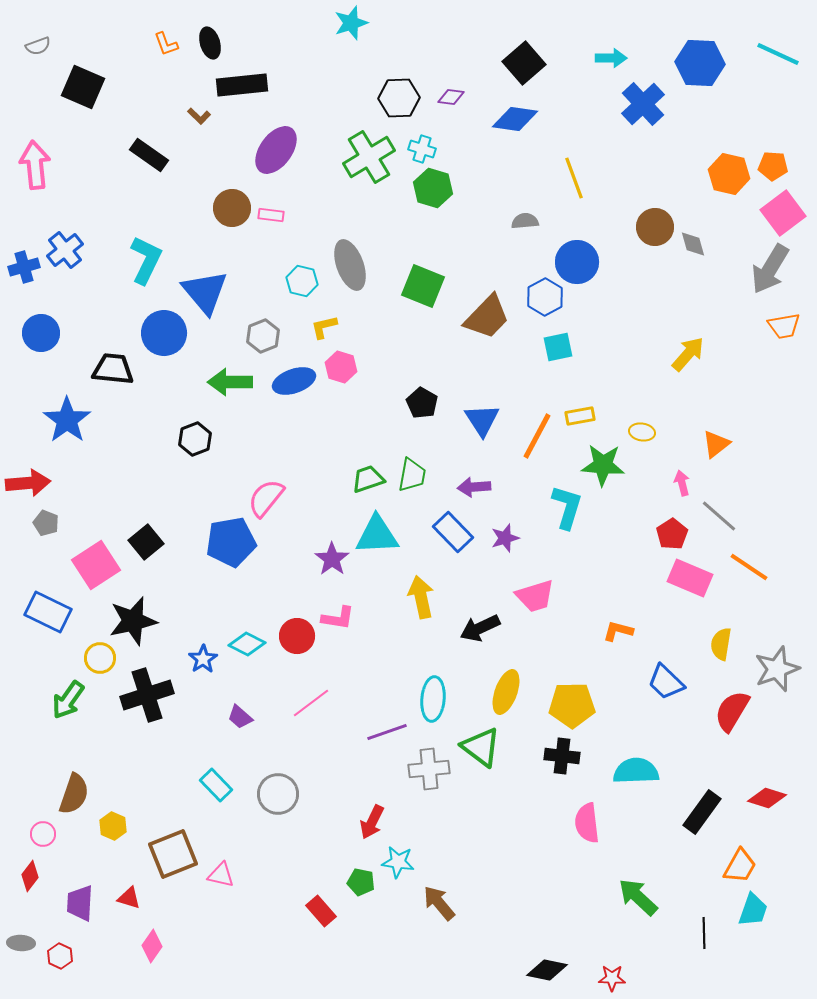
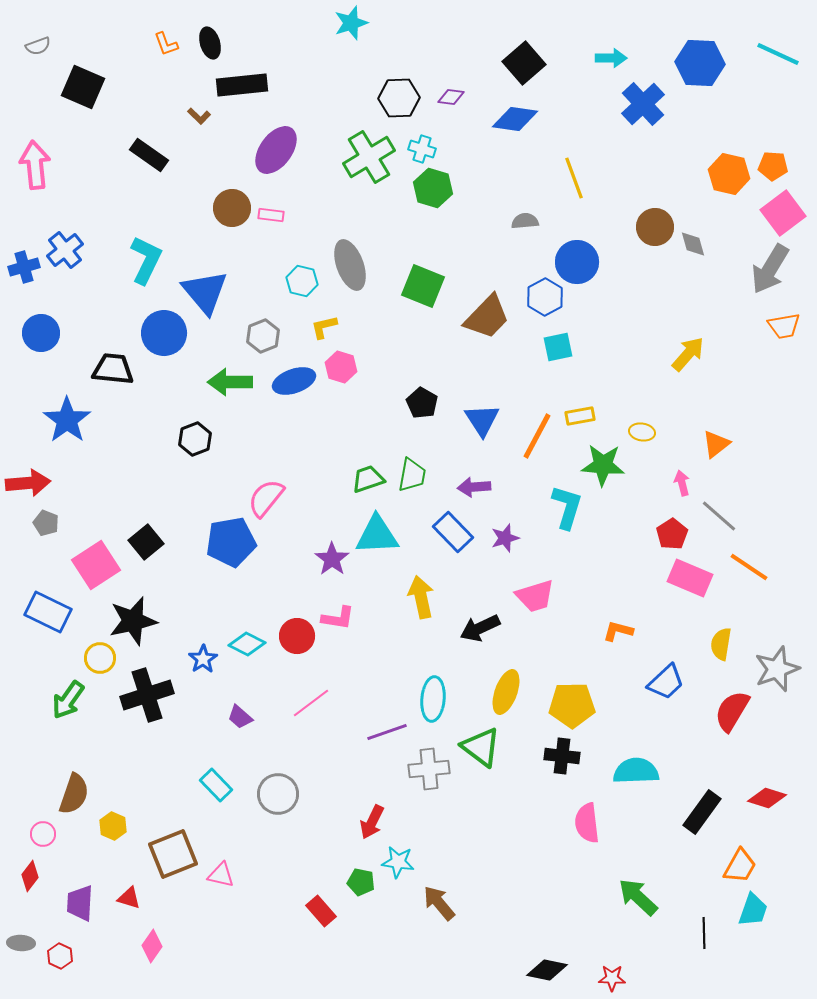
blue trapezoid at (666, 682): rotated 87 degrees counterclockwise
